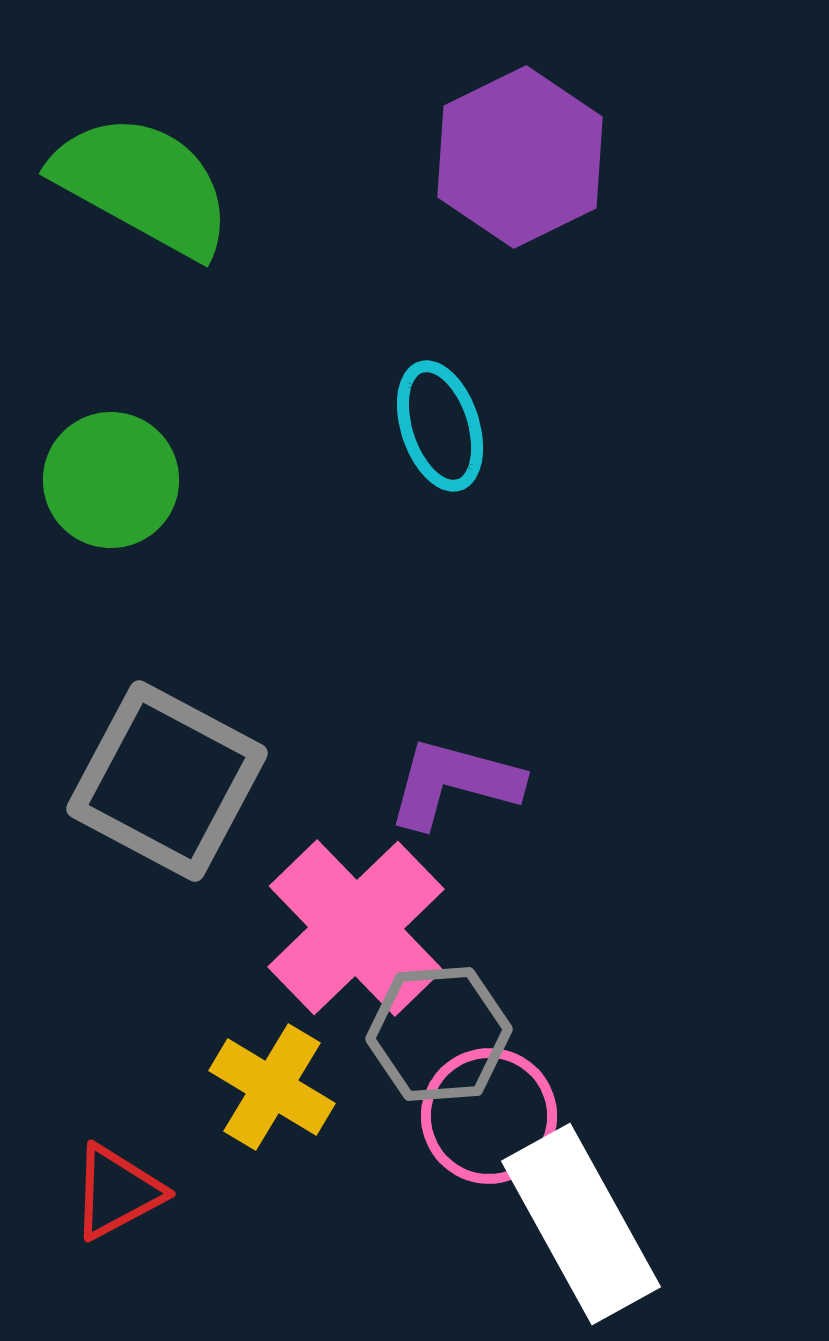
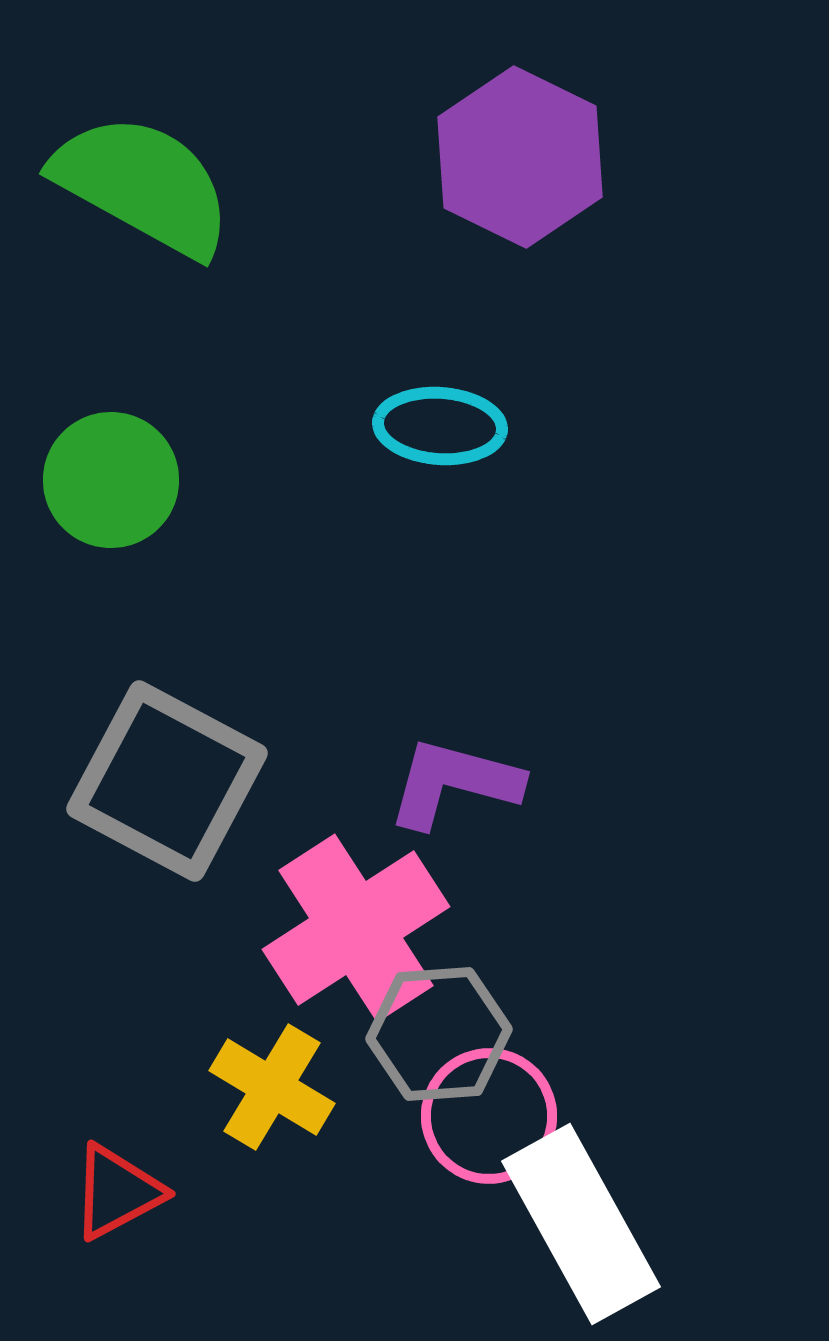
purple hexagon: rotated 8 degrees counterclockwise
cyan ellipse: rotated 68 degrees counterclockwise
pink cross: rotated 11 degrees clockwise
